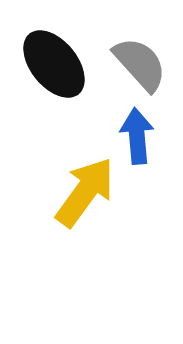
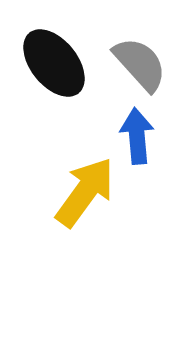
black ellipse: moved 1 px up
